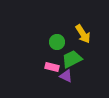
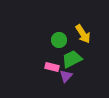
green circle: moved 2 px right, 2 px up
purple triangle: rotated 48 degrees clockwise
